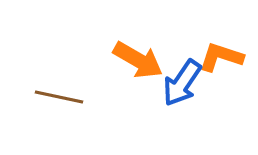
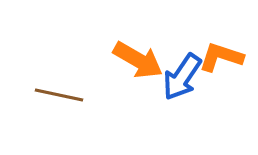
blue arrow: moved 6 px up
brown line: moved 2 px up
